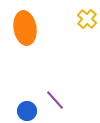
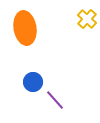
blue circle: moved 6 px right, 29 px up
